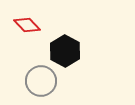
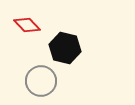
black hexagon: moved 3 px up; rotated 16 degrees counterclockwise
